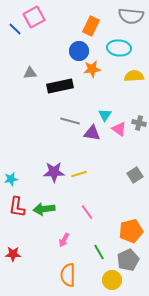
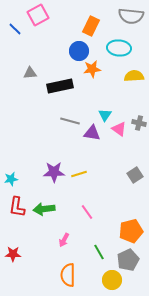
pink square: moved 4 px right, 2 px up
